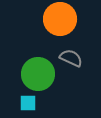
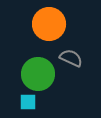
orange circle: moved 11 px left, 5 px down
cyan square: moved 1 px up
